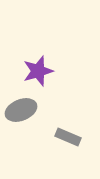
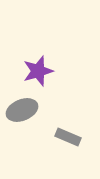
gray ellipse: moved 1 px right
